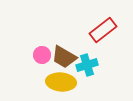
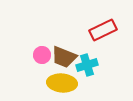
red rectangle: rotated 12 degrees clockwise
brown trapezoid: rotated 8 degrees counterclockwise
yellow ellipse: moved 1 px right, 1 px down
